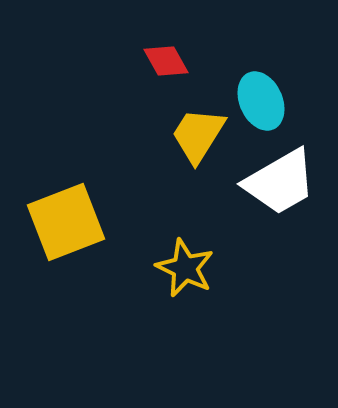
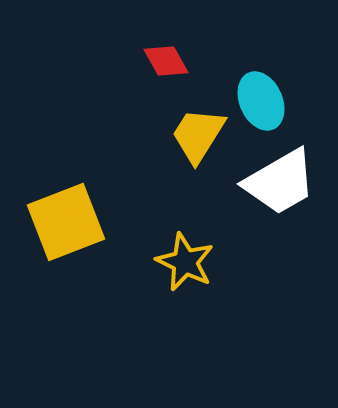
yellow star: moved 6 px up
